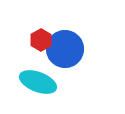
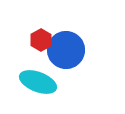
blue circle: moved 1 px right, 1 px down
